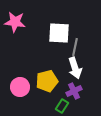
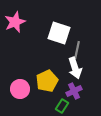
pink star: rotated 30 degrees counterclockwise
white square: rotated 15 degrees clockwise
gray line: moved 2 px right, 3 px down
yellow pentagon: rotated 10 degrees counterclockwise
pink circle: moved 2 px down
